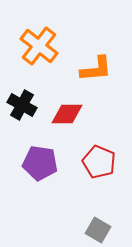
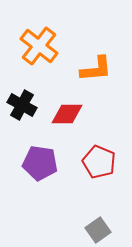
gray square: rotated 25 degrees clockwise
